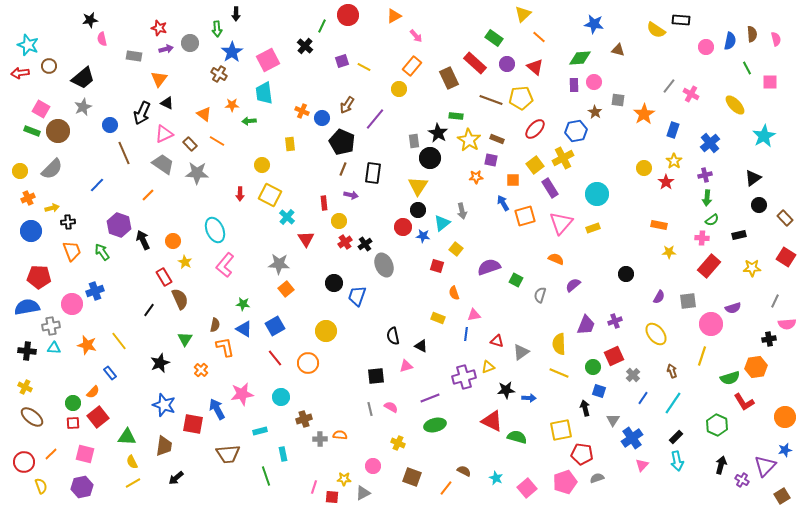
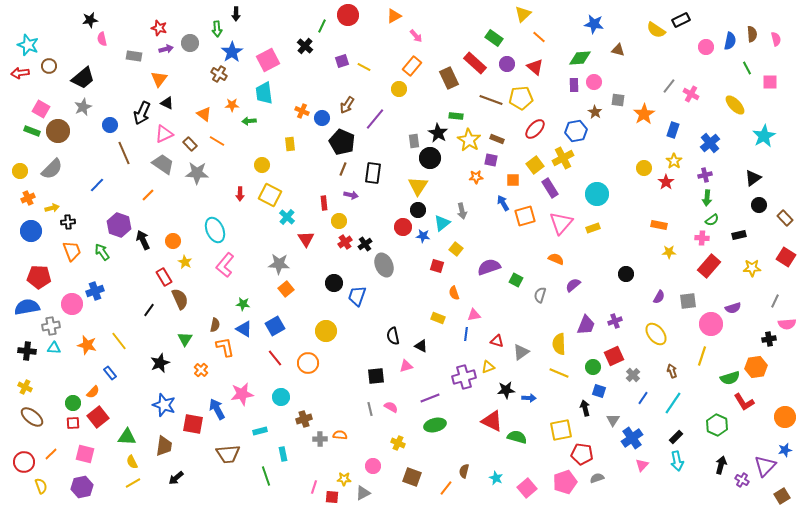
black rectangle at (681, 20): rotated 30 degrees counterclockwise
brown semicircle at (464, 471): rotated 104 degrees counterclockwise
